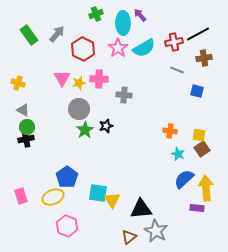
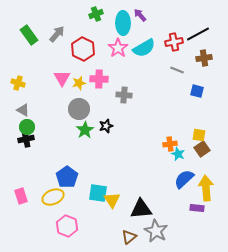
orange cross: moved 13 px down; rotated 16 degrees counterclockwise
